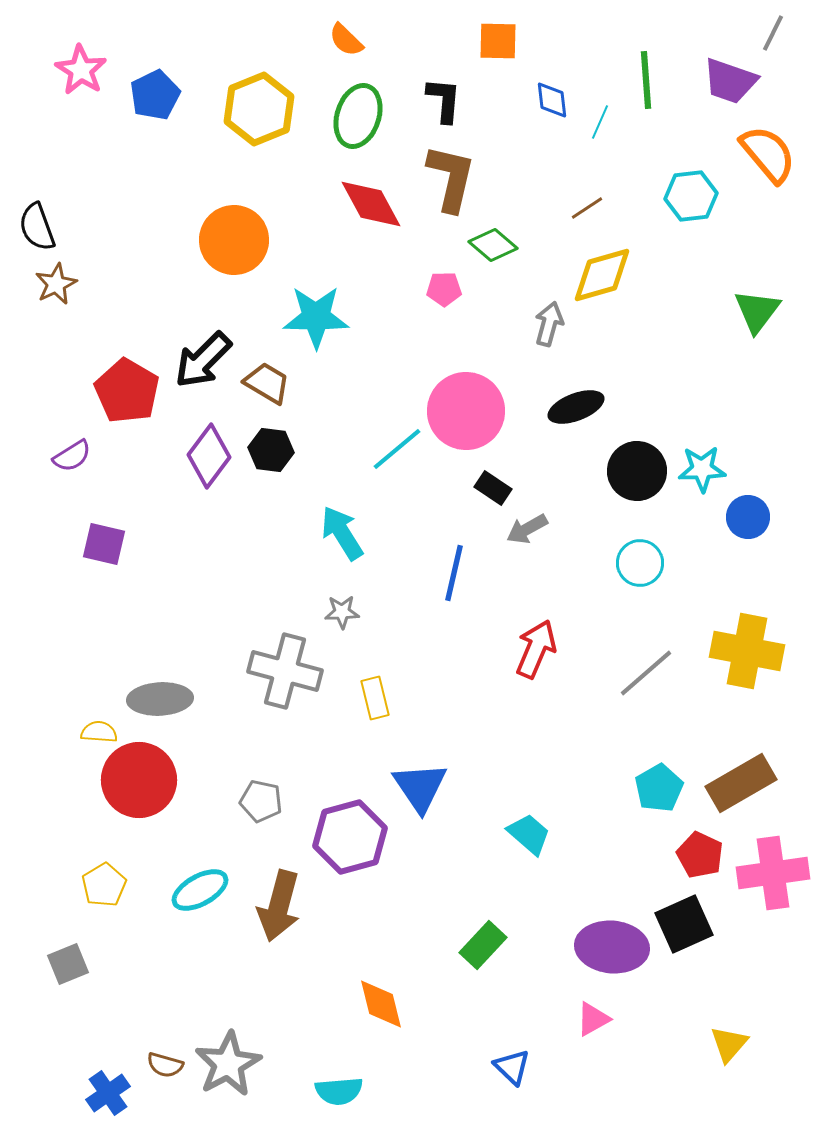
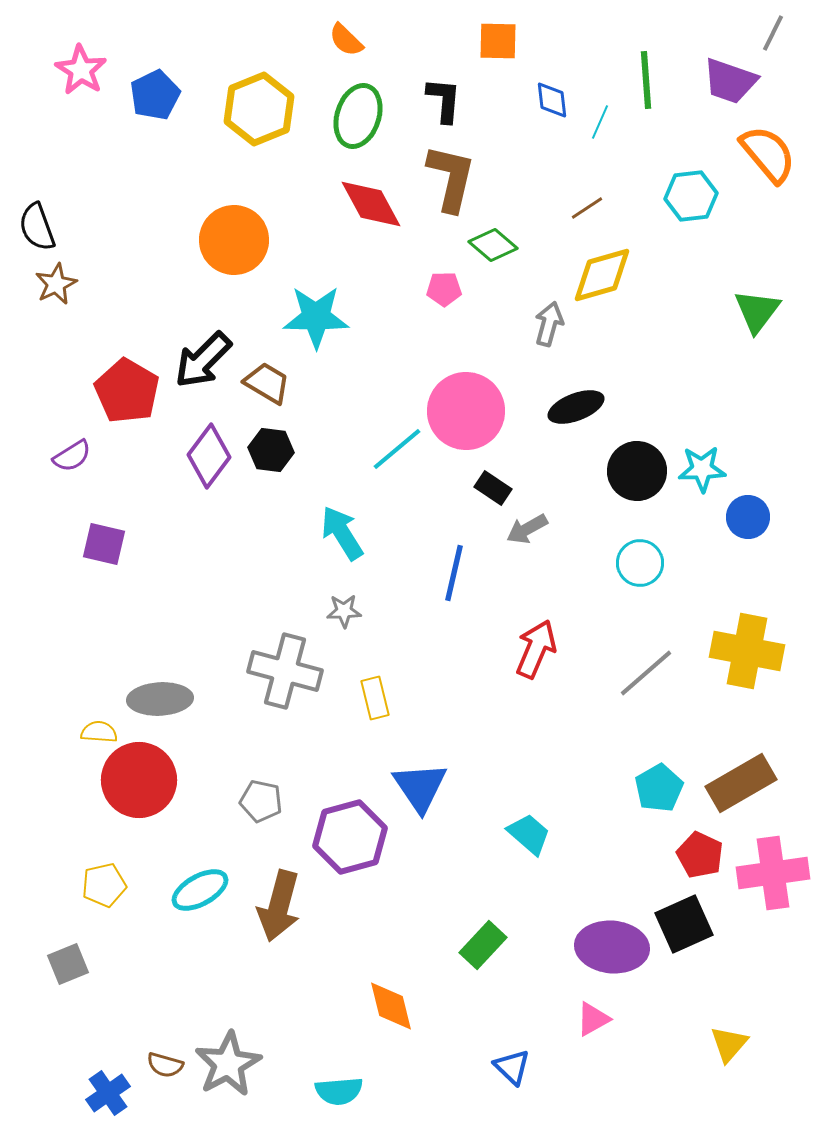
gray star at (342, 612): moved 2 px right, 1 px up
yellow pentagon at (104, 885): rotated 18 degrees clockwise
orange diamond at (381, 1004): moved 10 px right, 2 px down
